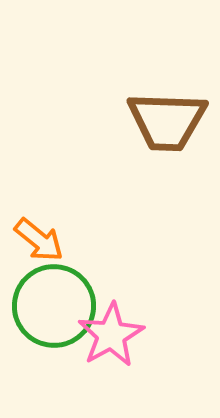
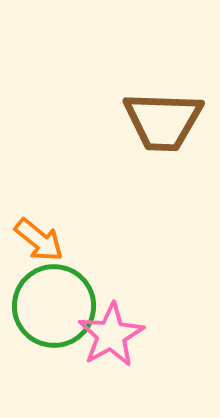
brown trapezoid: moved 4 px left
